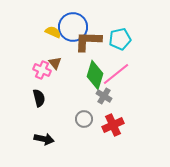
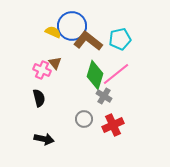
blue circle: moved 1 px left, 1 px up
brown L-shape: rotated 36 degrees clockwise
